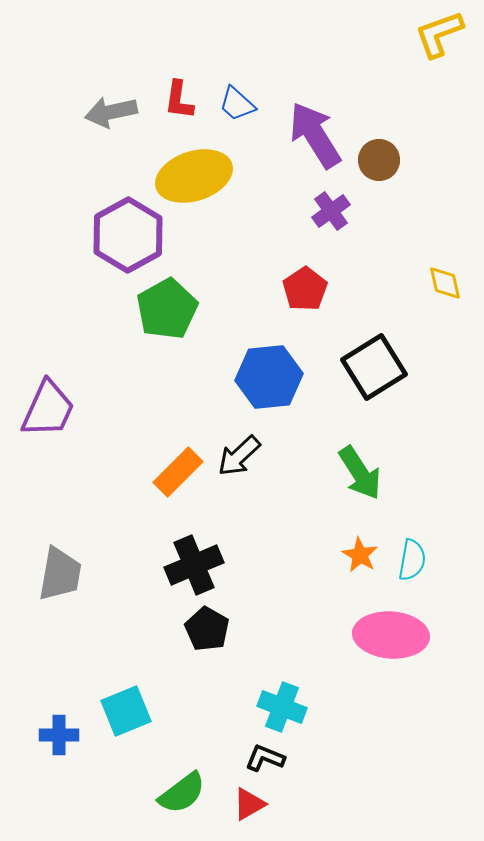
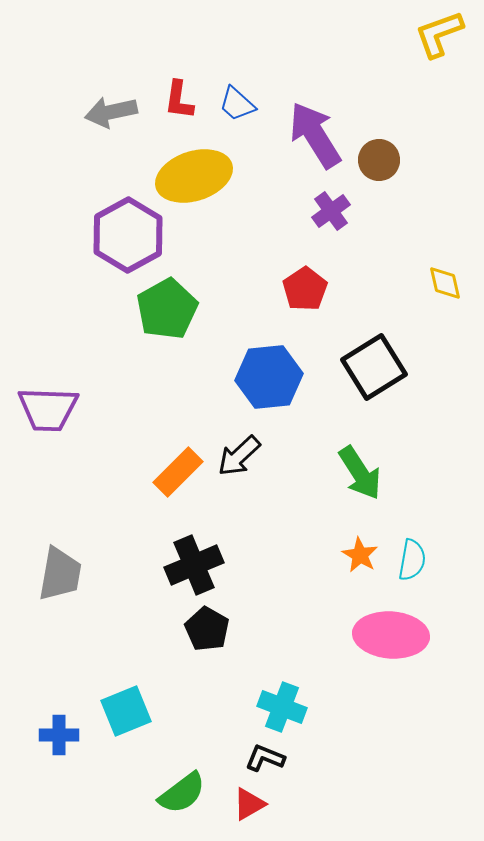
purple trapezoid: rotated 68 degrees clockwise
